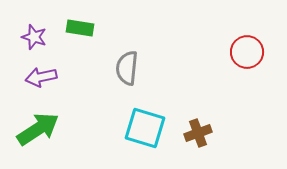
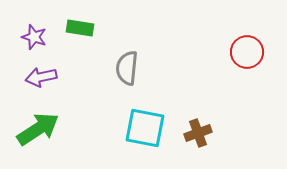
cyan square: rotated 6 degrees counterclockwise
